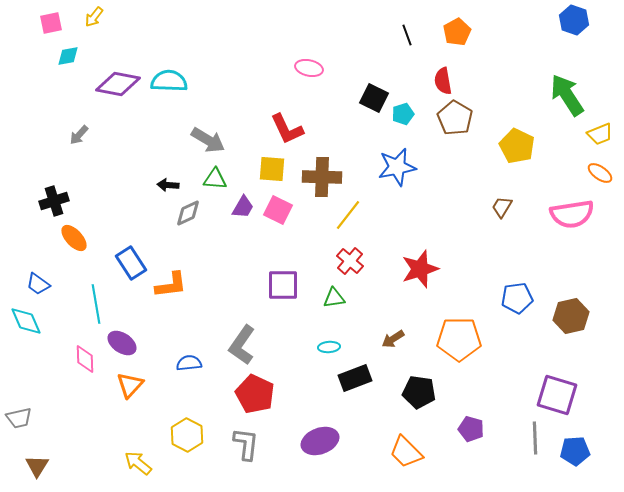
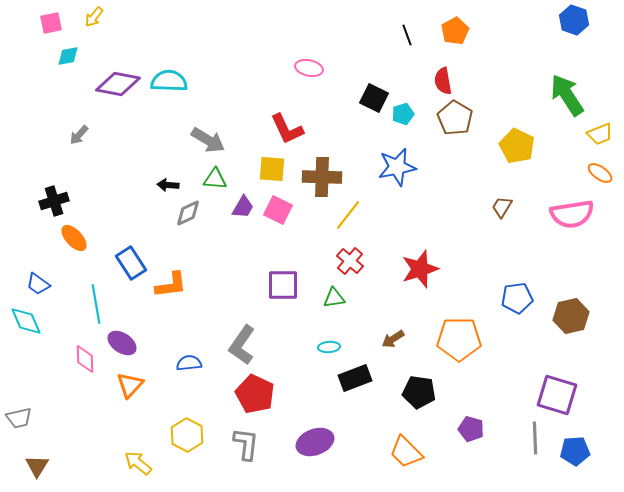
orange pentagon at (457, 32): moved 2 px left, 1 px up
purple ellipse at (320, 441): moved 5 px left, 1 px down
